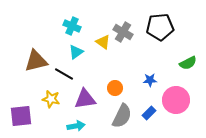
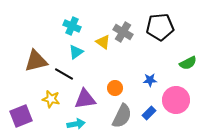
purple square: rotated 15 degrees counterclockwise
cyan arrow: moved 2 px up
